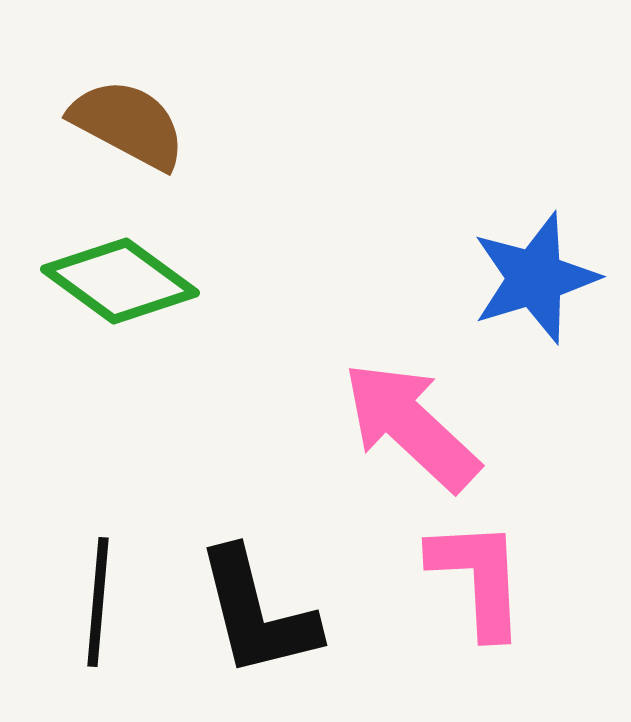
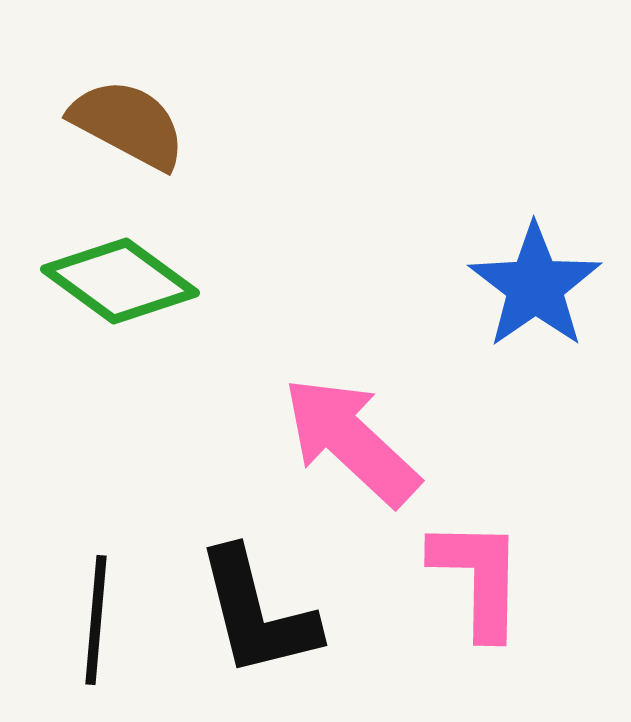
blue star: moved 8 px down; rotated 18 degrees counterclockwise
pink arrow: moved 60 px left, 15 px down
pink L-shape: rotated 4 degrees clockwise
black line: moved 2 px left, 18 px down
